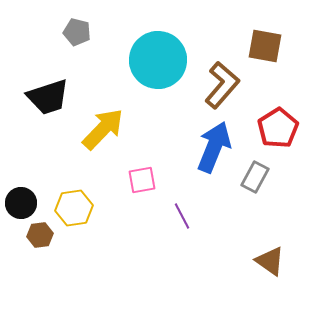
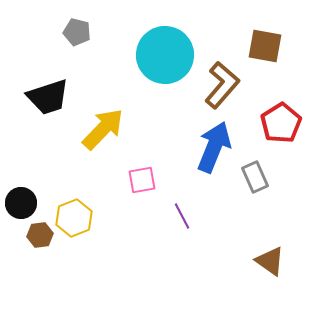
cyan circle: moved 7 px right, 5 px up
red pentagon: moved 3 px right, 5 px up
gray rectangle: rotated 52 degrees counterclockwise
yellow hexagon: moved 10 px down; rotated 12 degrees counterclockwise
